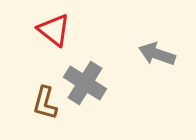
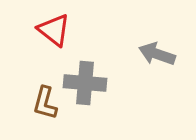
gray cross: rotated 27 degrees counterclockwise
